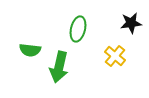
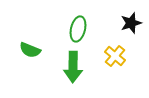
black star: rotated 10 degrees counterclockwise
green semicircle: rotated 15 degrees clockwise
green arrow: moved 14 px right; rotated 12 degrees counterclockwise
